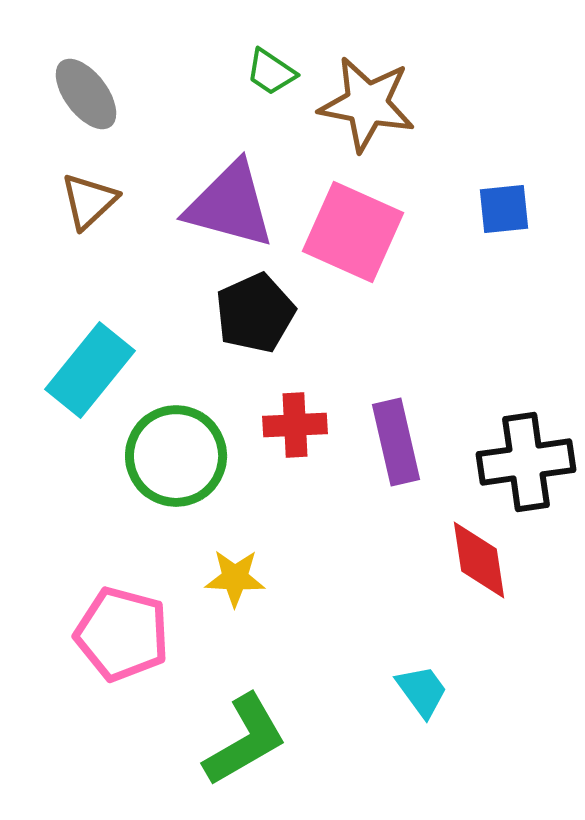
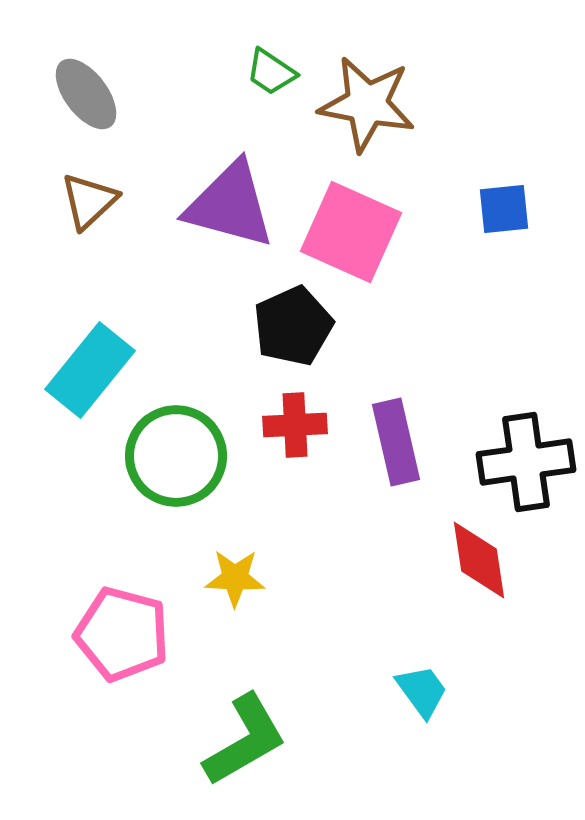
pink square: moved 2 px left
black pentagon: moved 38 px right, 13 px down
